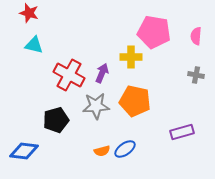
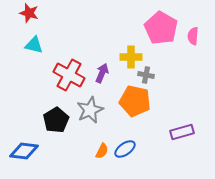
pink pentagon: moved 7 px right, 4 px up; rotated 20 degrees clockwise
pink semicircle: moved 3 px left
gray cross: moved 50 px left
gray star: moved 6 px left, 4 px down; rotated 20 degrees counterclockwise
black pentagon: rotated 15 degrees counterclockwise
orange semicircle: rotated 49 degrees counterclockwise
